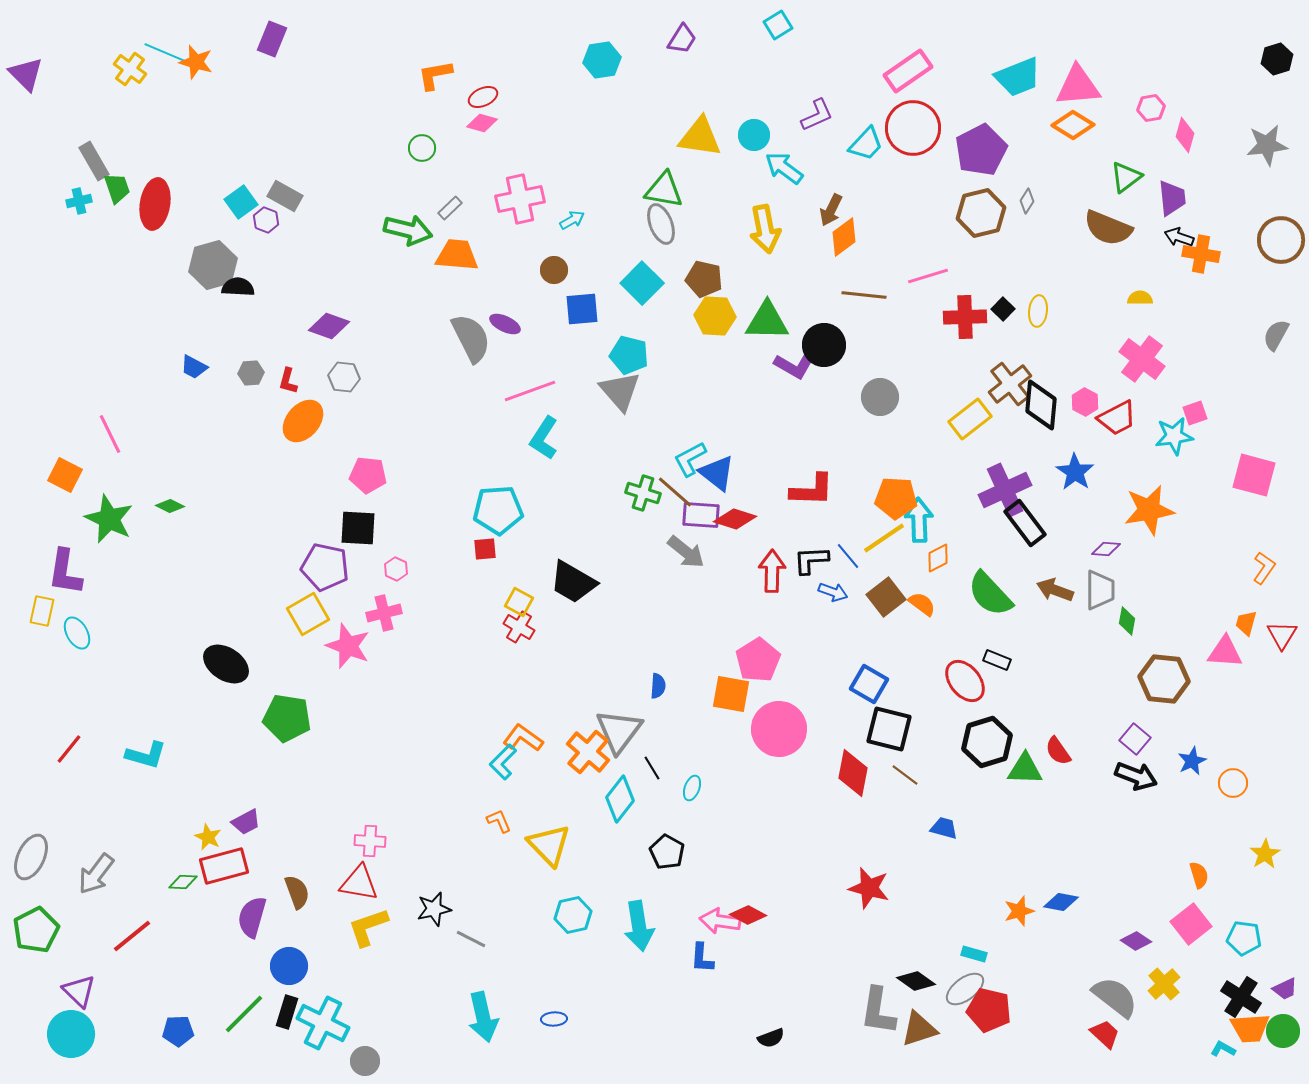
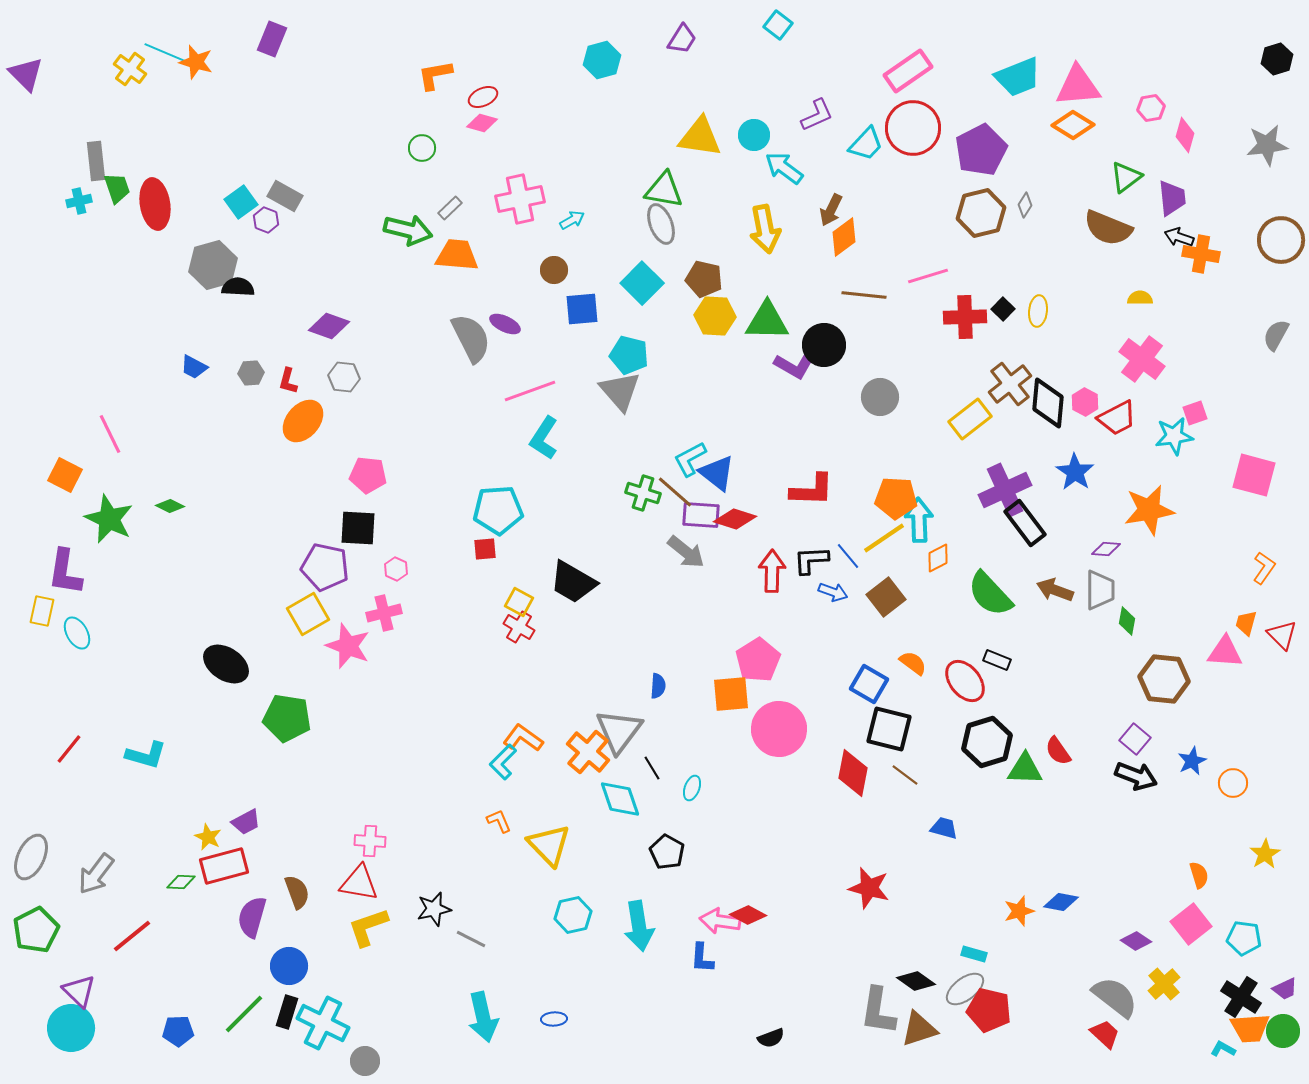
cyan square at (778, 25): rotated 20 degrees counterclockwise
cyan hexagon at (602, 60): rotated 6 degrees counterclockwise
gray rectangle at (94, 161): moved 2 px right; rotated 24 degrees clockwise
gray diamond at (1027, 201): moved 2 px left, 4 px down
red ellipse at (155, 204): rotated 18 degrees counterclockwise
black diamond at (1041, 405): moved 7 px right, 2 px up
orange semicircle at (922, 604): moved 9 px left, 59 px down
red triangle at (1282, 635): rotated 16 degrees counterclockwise
orange square at (731, 694): rotated 15 degrees counterclockwise
cyan diamond at (620, 799): rotated 57 degrees counterclockwise
green diamond at (183, 882): moved 2 px left
cyan circle at (71, 1034): moved 6 px up
